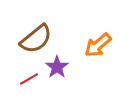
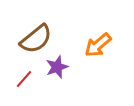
purple star: rotated 15 degrees clockwise
red line: moved 5 px left; rotated 18 degrees counterclockwise
